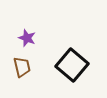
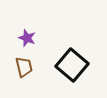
brown trapezoid: moved 2 px right
